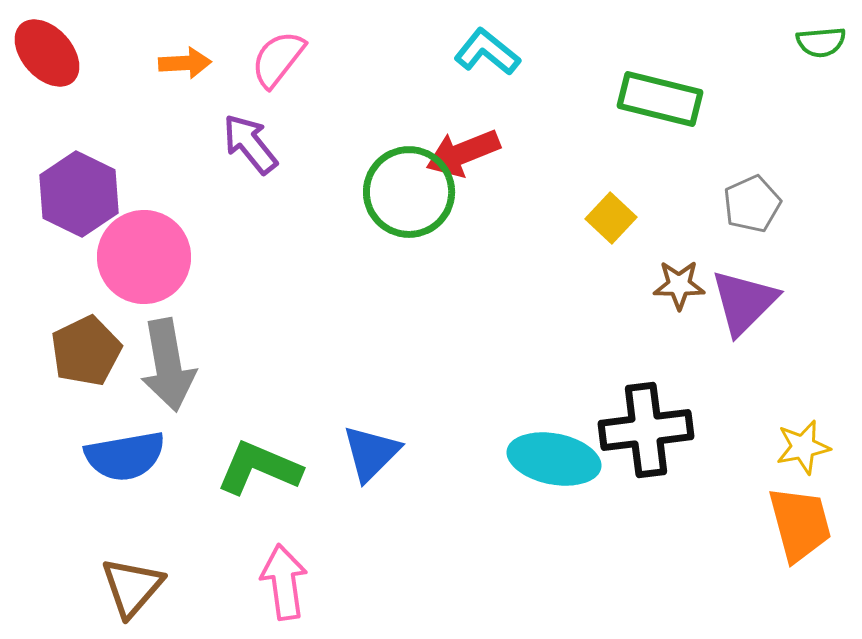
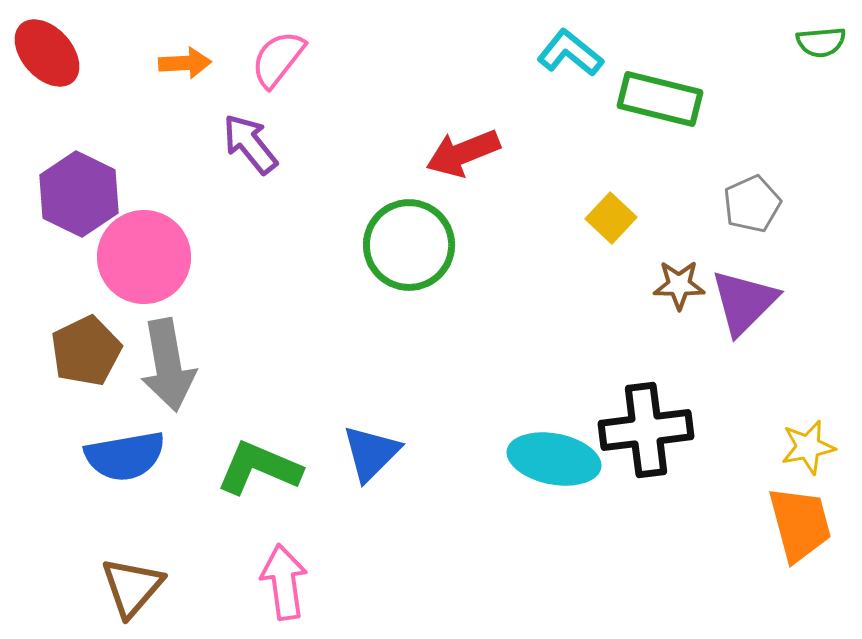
cyan L-shape: moved 83 px right, 1 px down
green circle: moved 53 px down
yellow star: moved 5 px right
